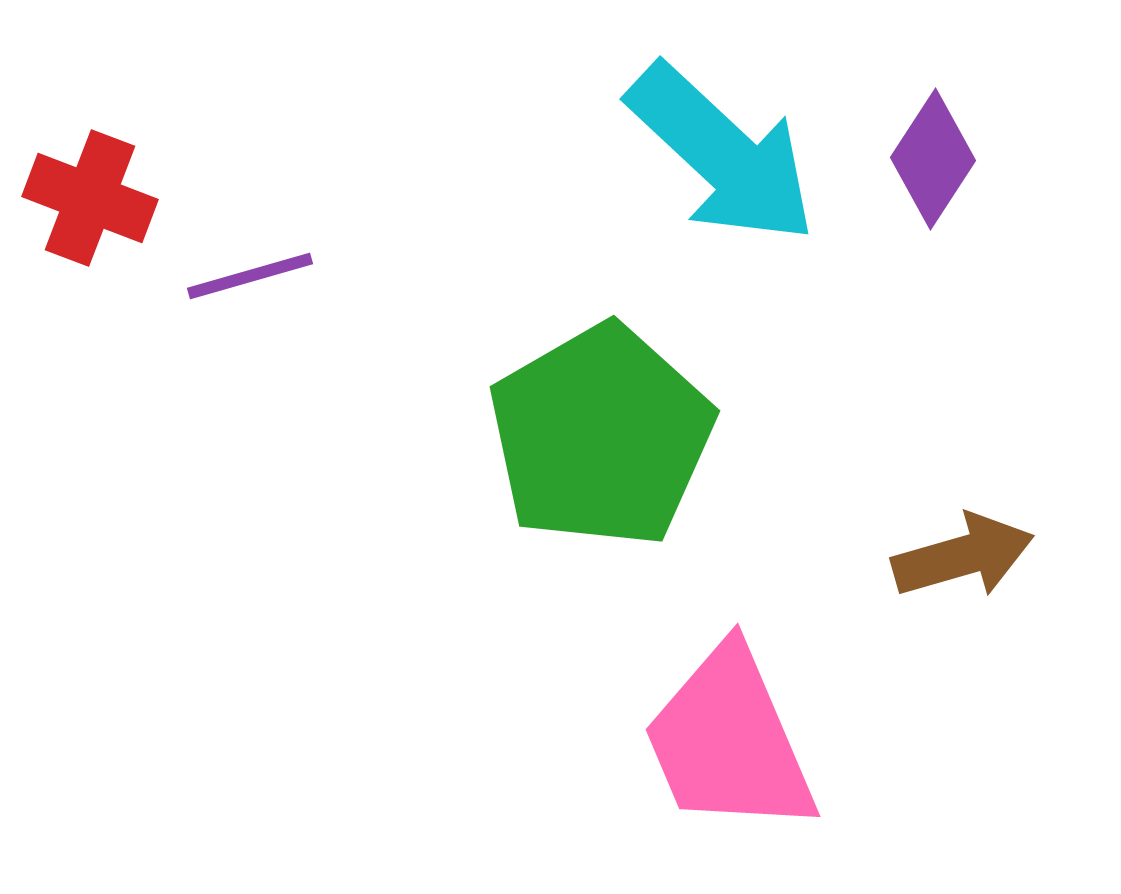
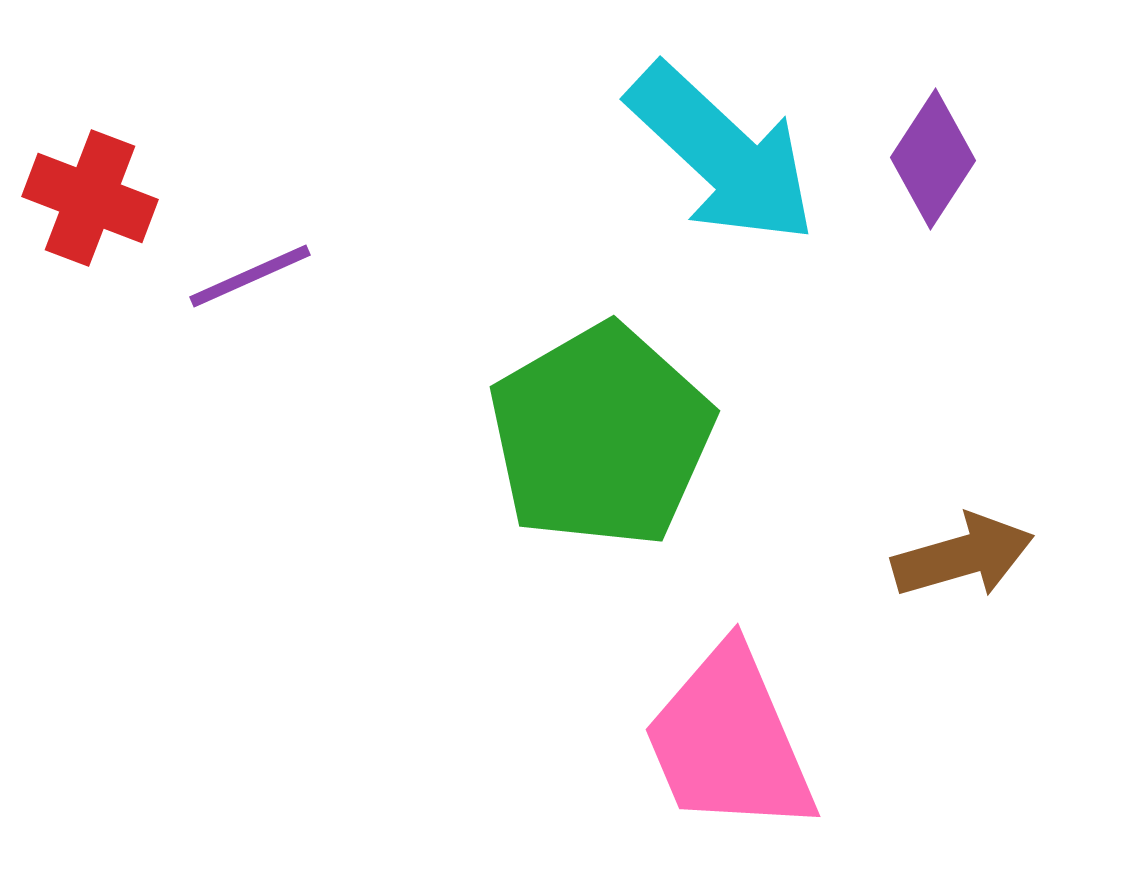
purple line: rotated 8 degrees counterclockwise
